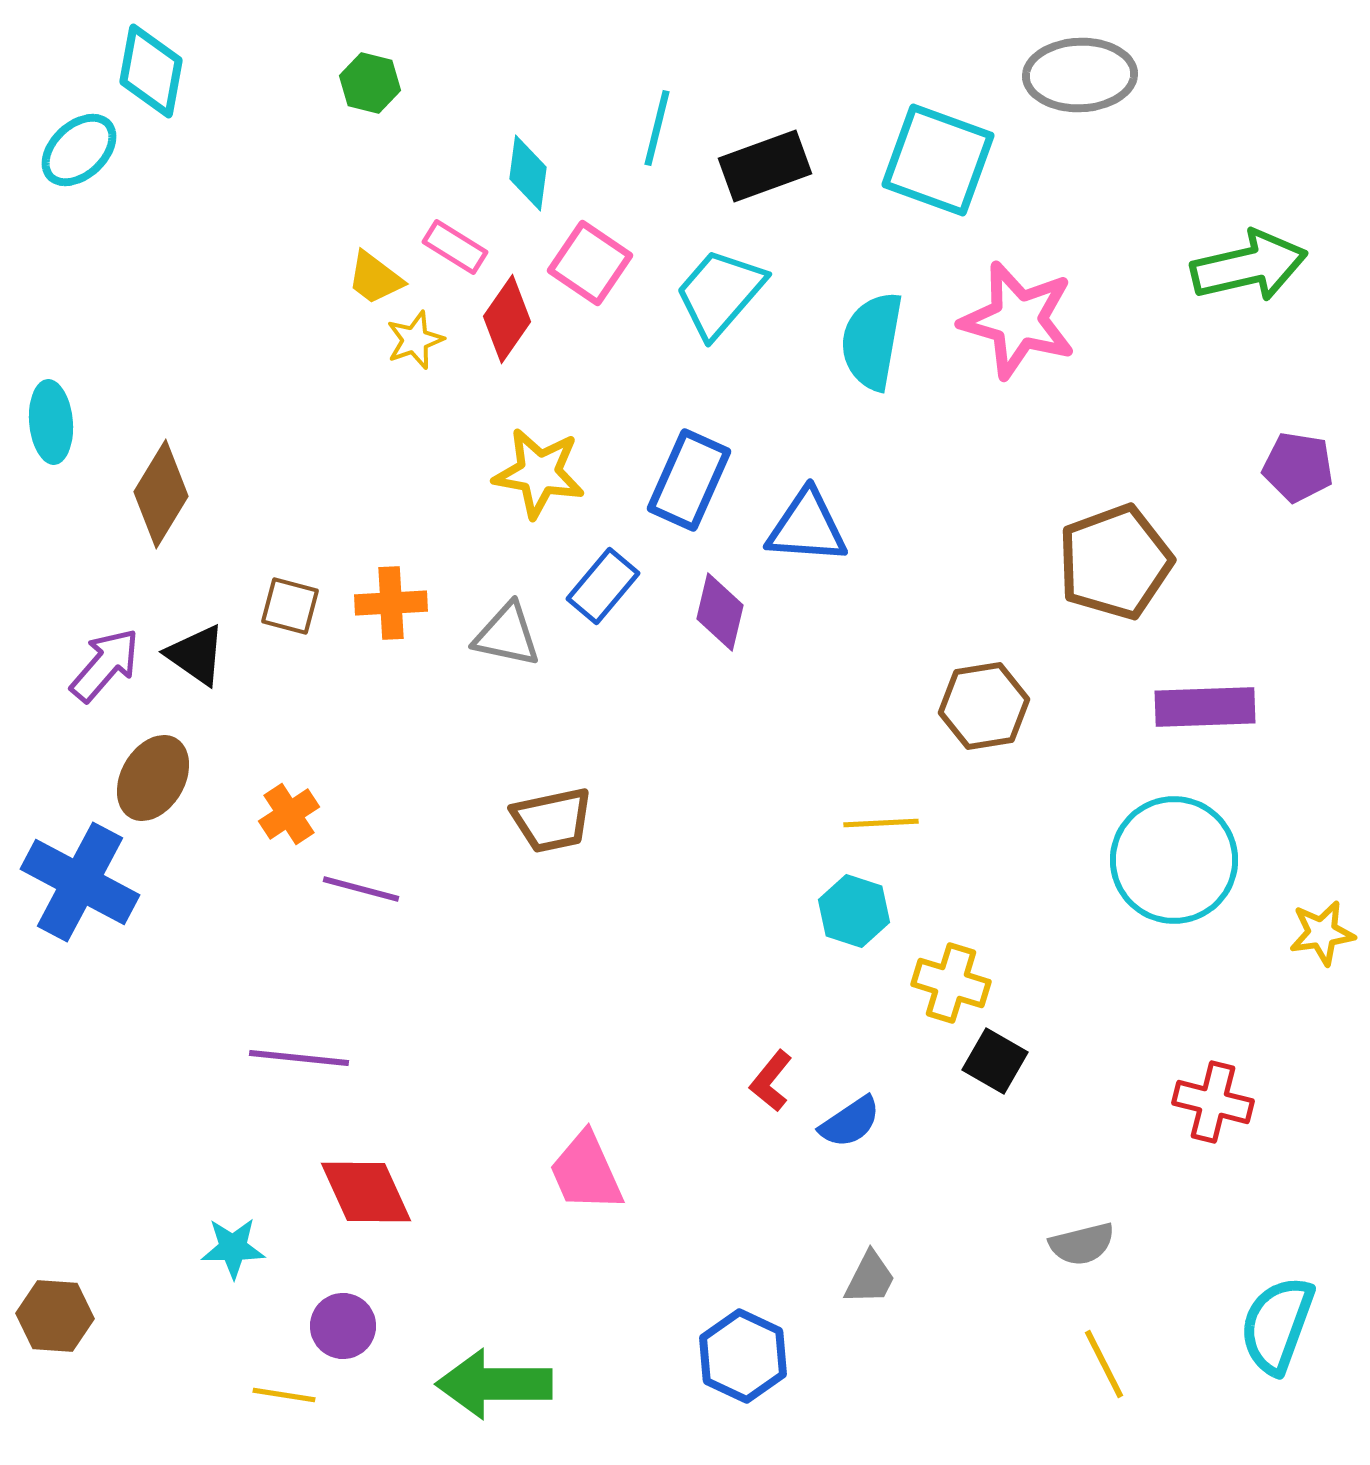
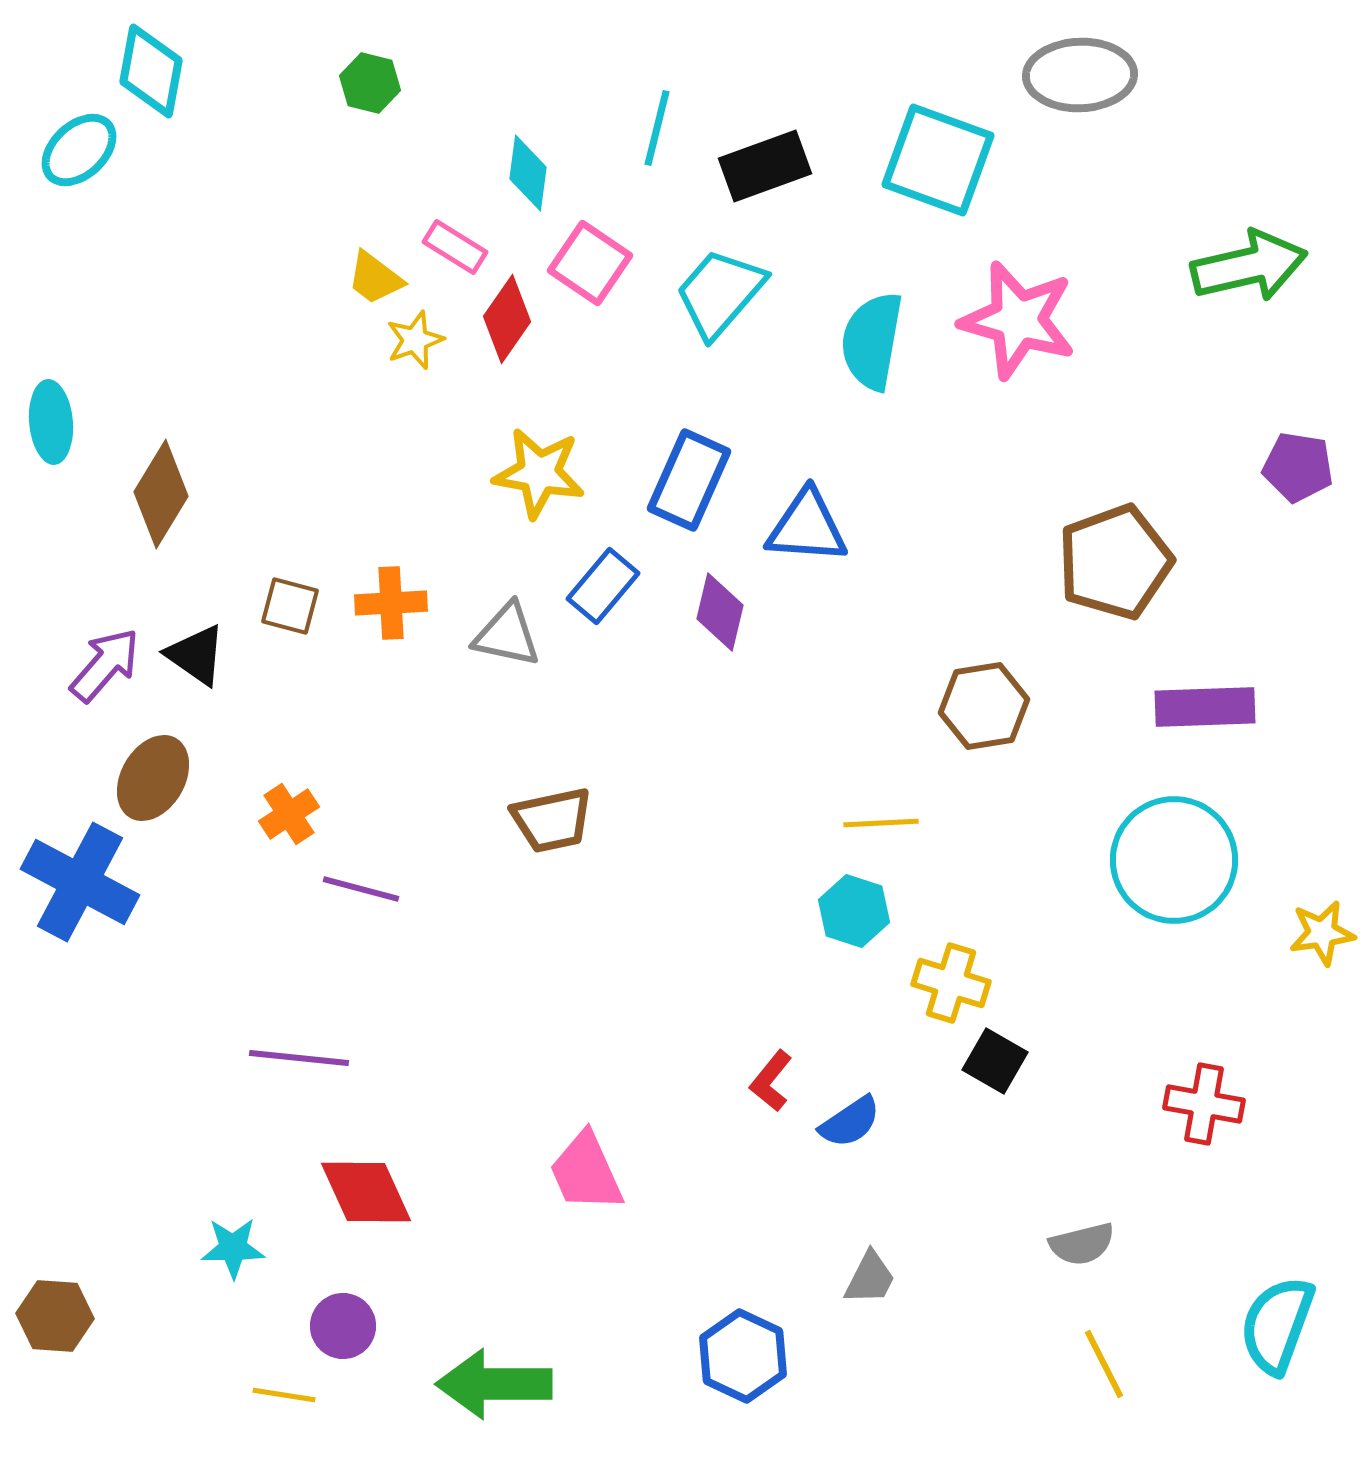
red cross at (1213, 1102): moved 9 px left, 2 px down; rotated 4 degrees counterclockwise
